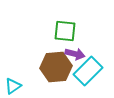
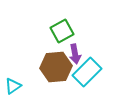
green square: moved 3 px left; rotated 35 degrees counterclockwise
purple arrow: rotated 66 degrees clockwise
cyan rectangle: moved 1 px left, 1 px down
